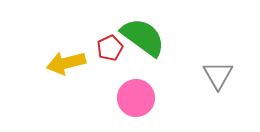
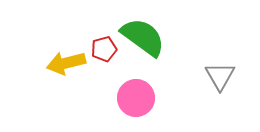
red pentagon: moved 6 px left, 1 px down; rotated 10 degrees clockwise
gray triangle: moved 2 px right, 1 px down
